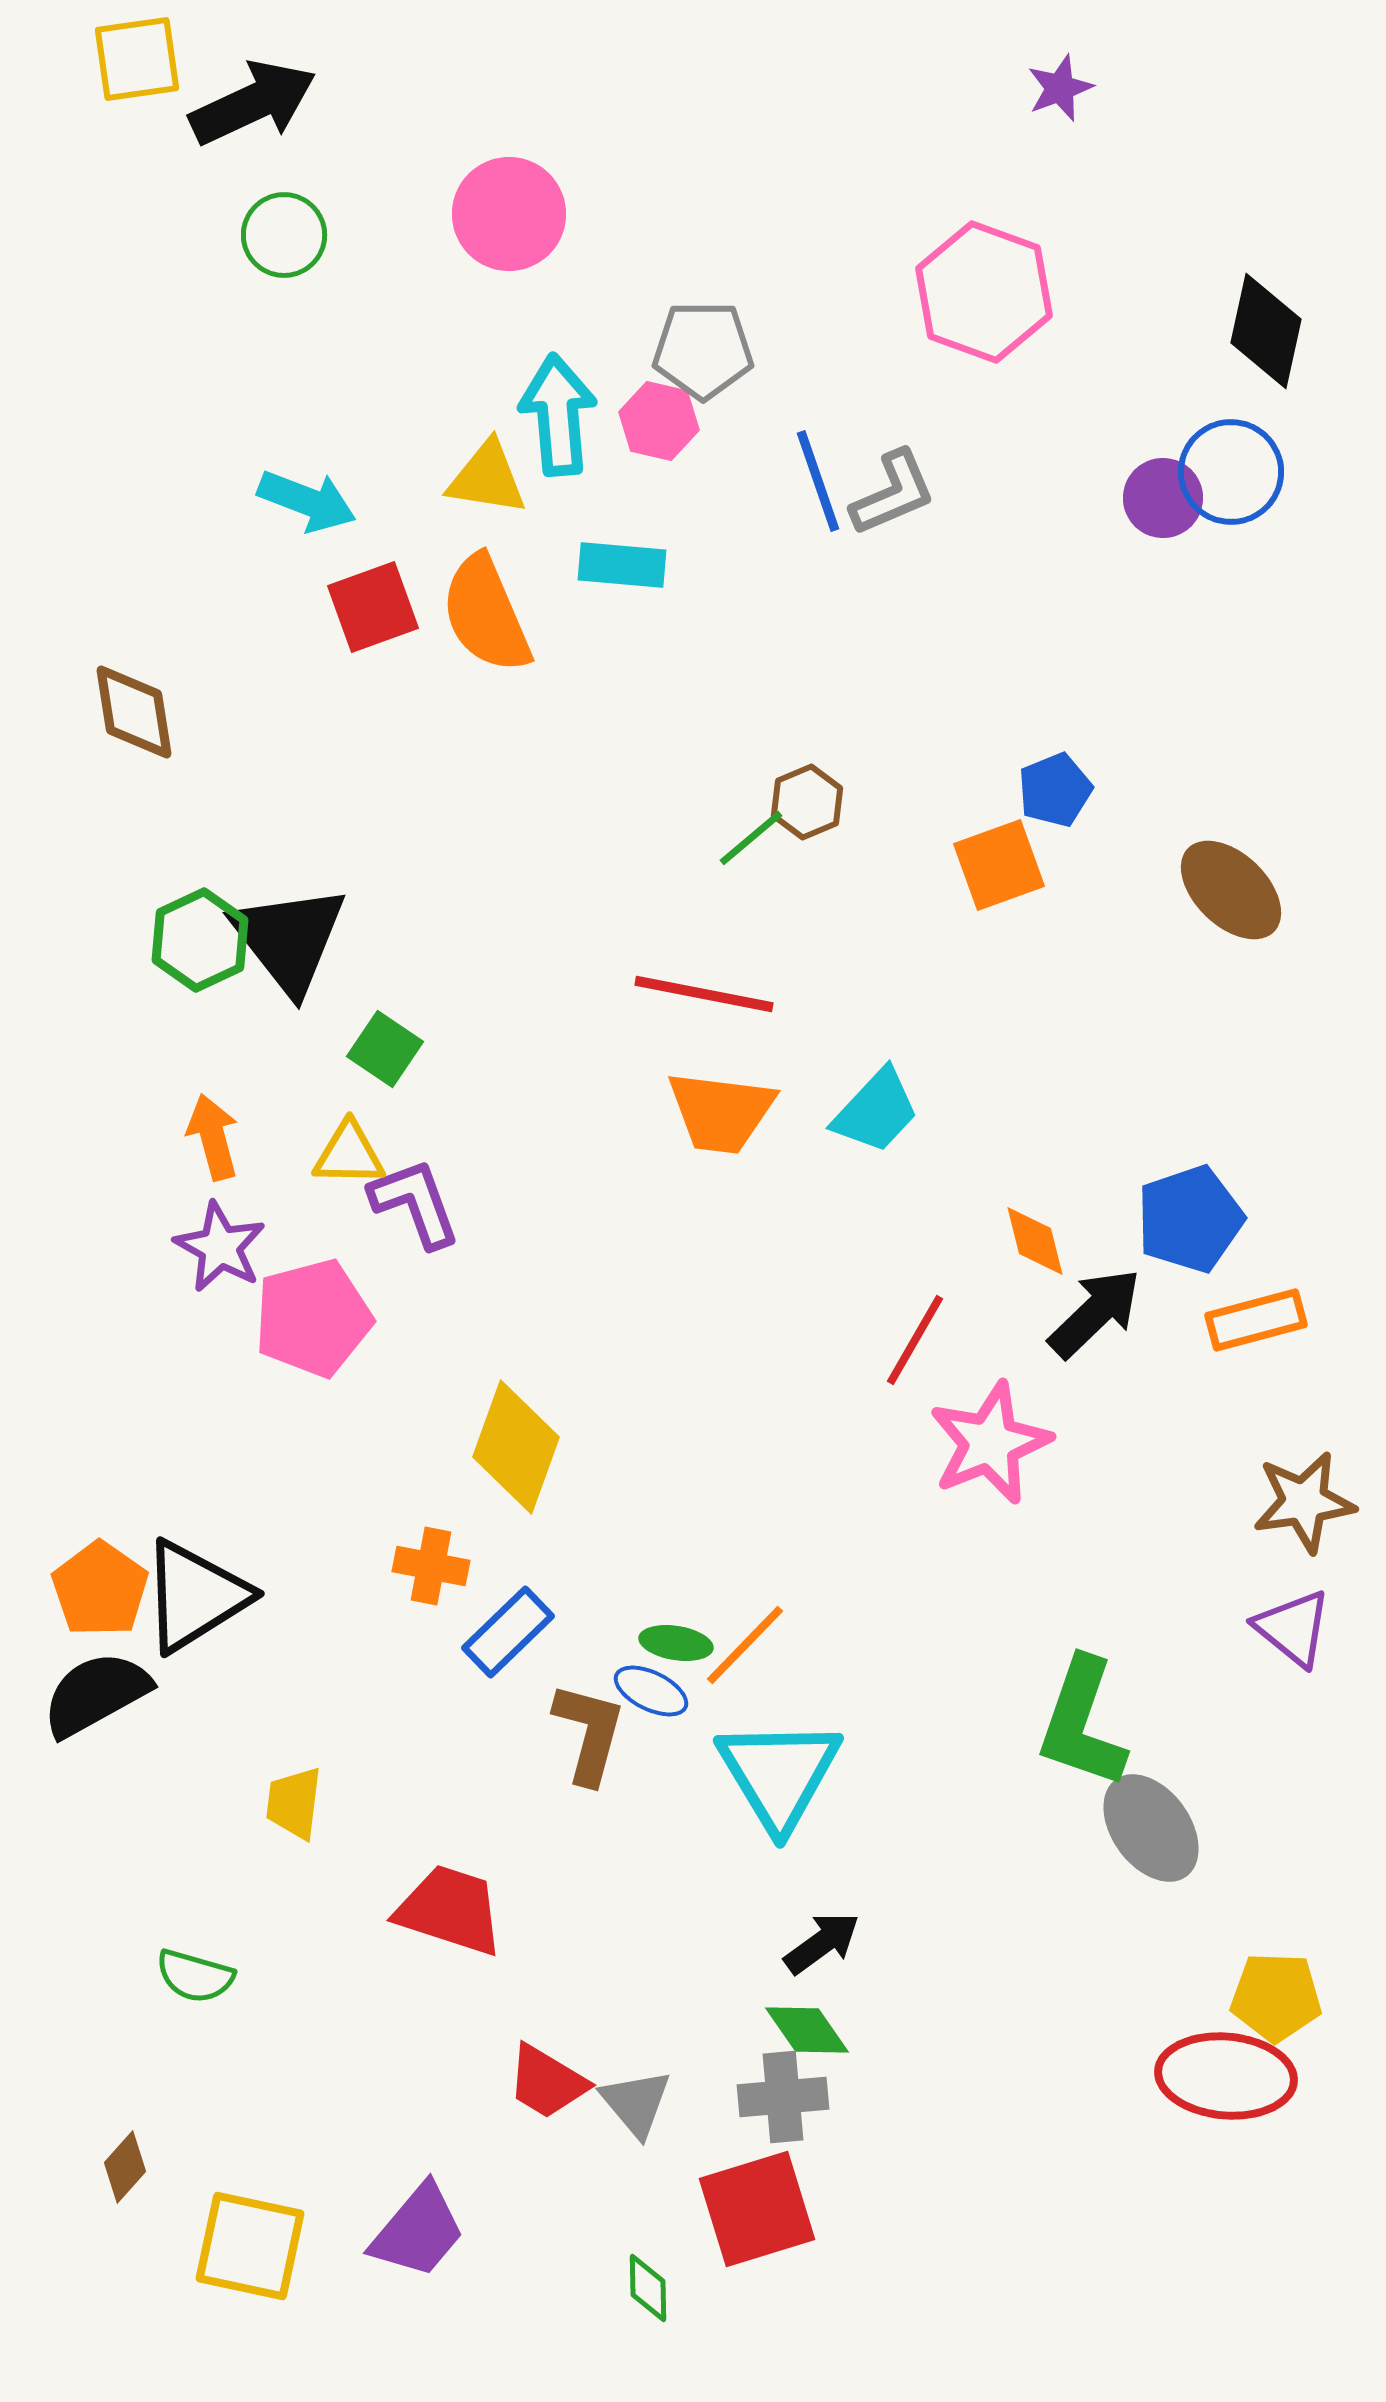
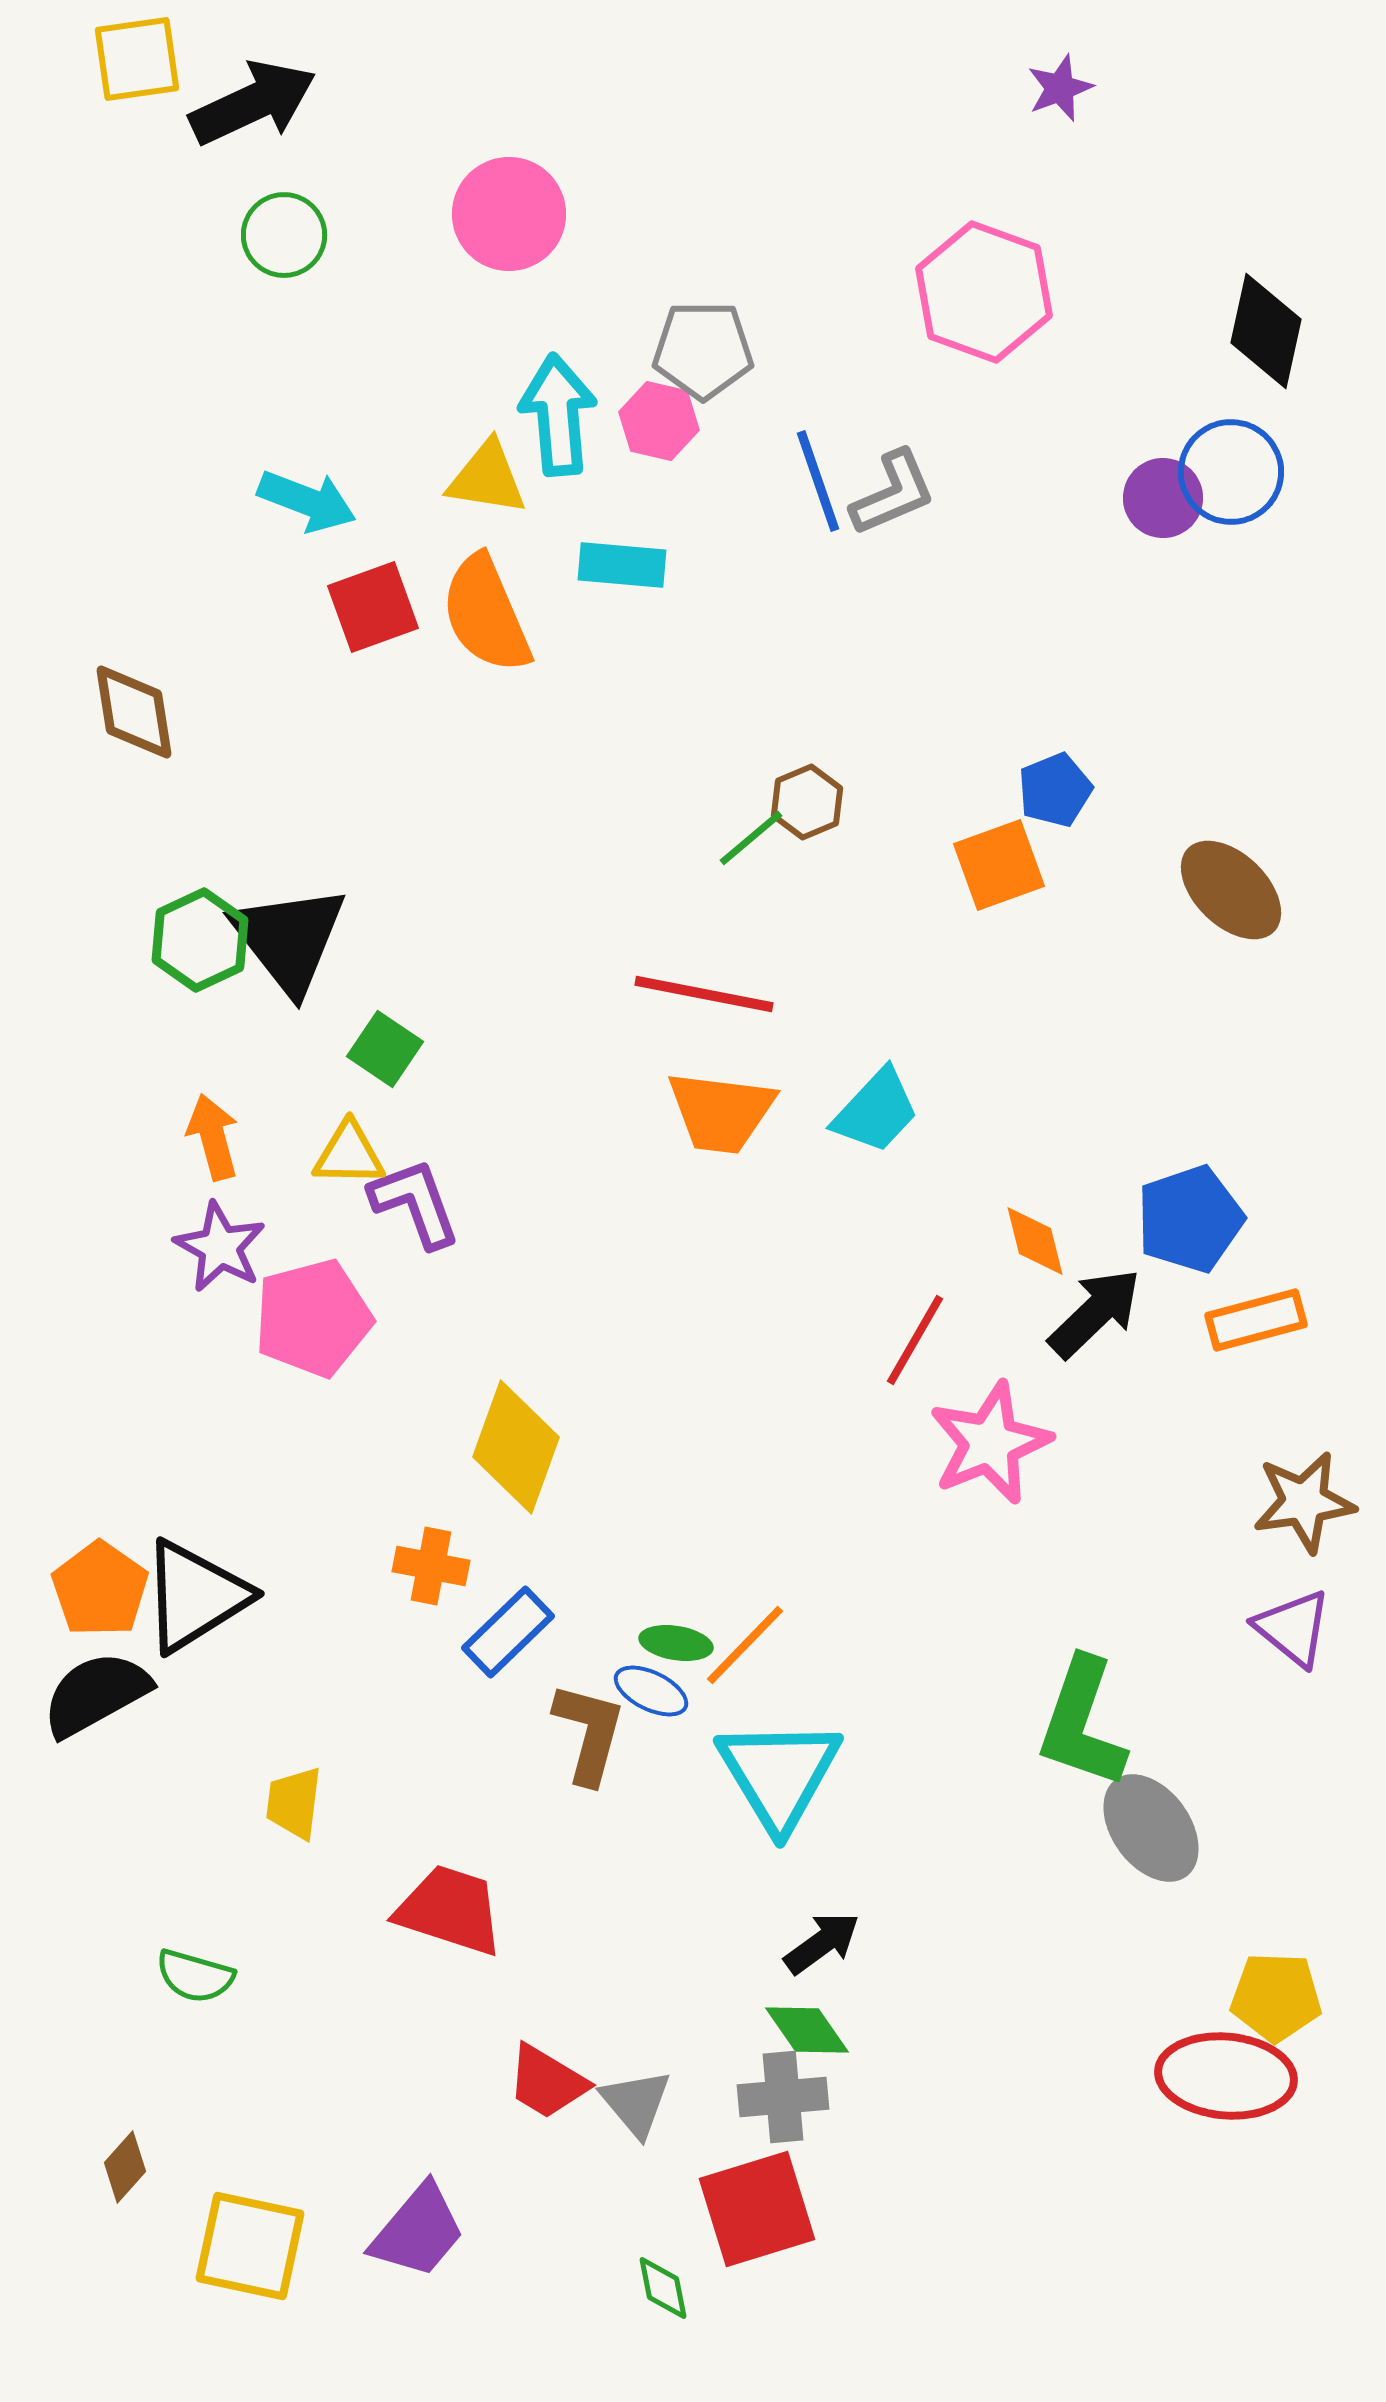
green diamond at (648, 2288): moved 15 px right; rotated 10 degrees counterclockwise
